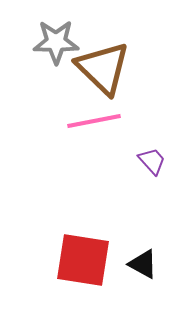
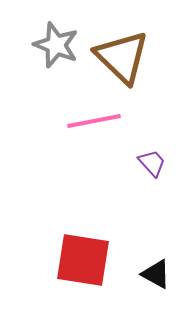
gray star: moved 3 px down; rotated 21 degrees clockwise
brown triangle: moved 19 px right, 11 px up
purple trapezoid: moved 2 px down
black triangle: moved 13 px right, 10 px down
